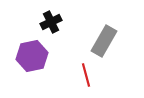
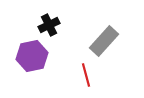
black cross: moved 2 px left, 3 px down
gray rectangle: rotated 12 degrees clockwise
